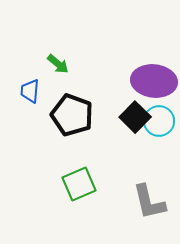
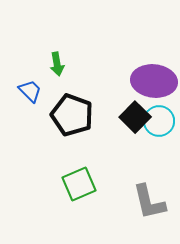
green arrow: moved 1 px left; rotated 40 degrees clockwise
blue trapezoid: rotated 130 degrees clockwise
